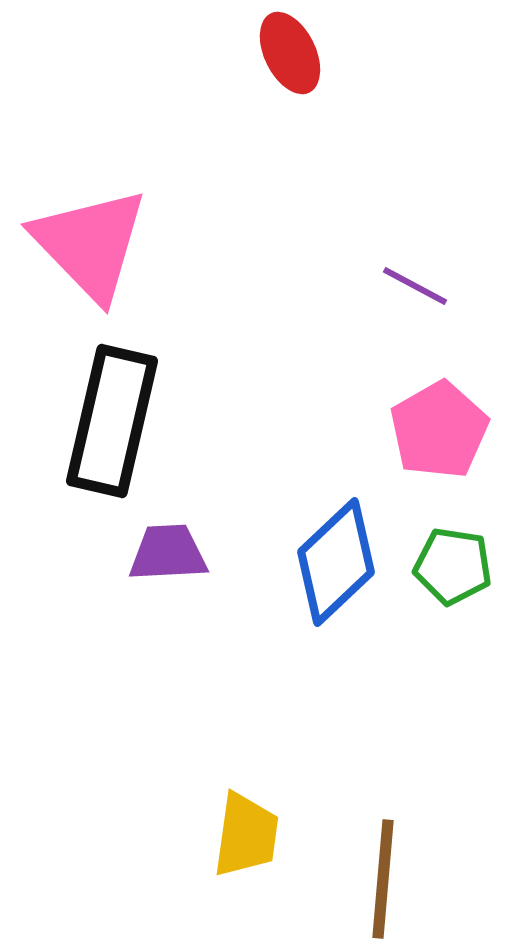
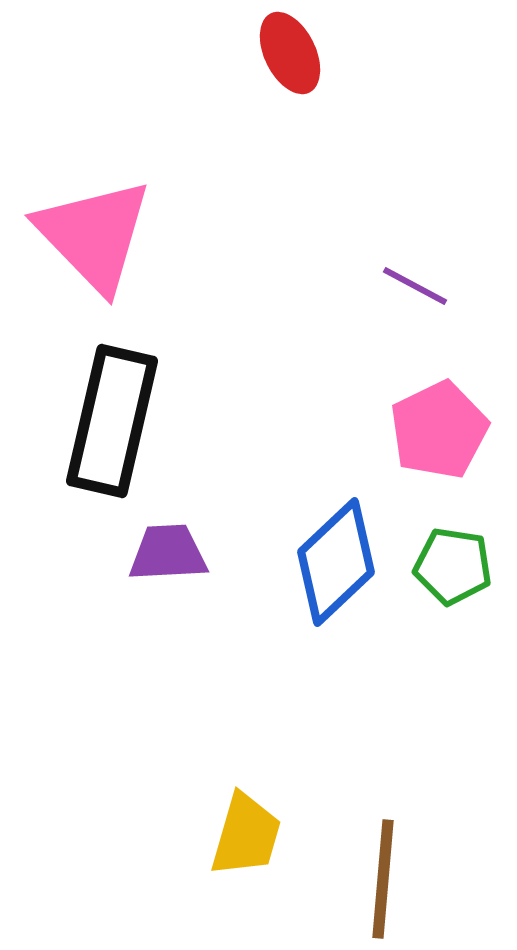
pink triangle: moved 4 px right, 9 px up
pink pentagon: rotated 4 degrees clockwise
yellow trapezoid: rotated 8 degrees clockwise
